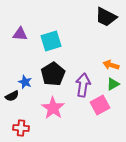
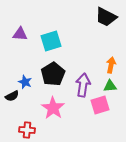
orange arrow: rotated 84 degrees clockwise
green triangle: moved 3 px left, 2 px down; rotated 24 degrees clockwise
pink square: rotated 12 degrees clockwise
red cross: moved 6 px right, 2 px down
